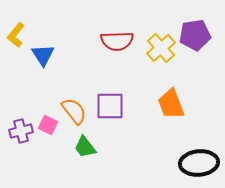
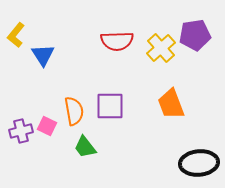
orange semicircle: rotated 28 degrees clockwise
pink square: moved 1 px left, 1 px down
